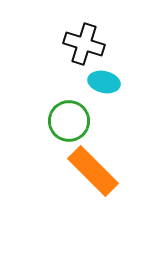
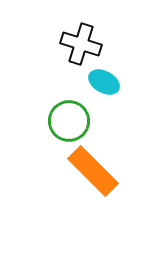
black cross: moved 3 px left
cyan ellipse: rotated 16 degrees clockwise
